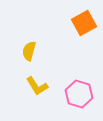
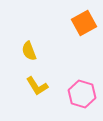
yellow semicircle: rotated 36 degrees counterclockwise
pink hexagon: moved 3 px right
